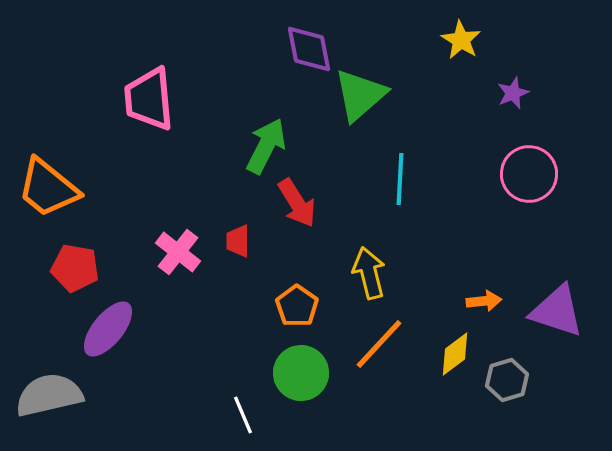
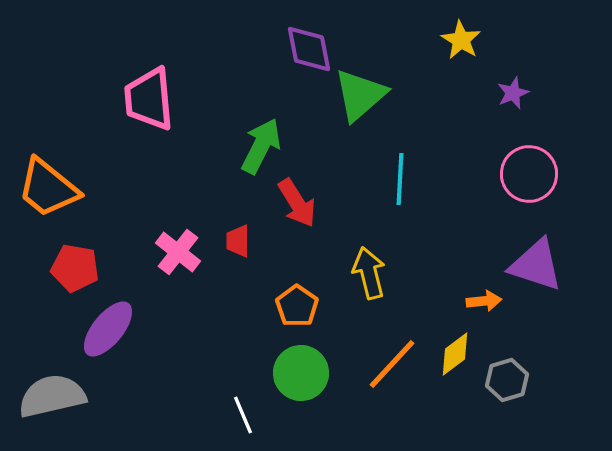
green arrow: moved 5 px left
purple triangle: moved 21 px left, 46 px up
orange line: moved 13 px right, 20 px down
gray semicircle: moved 3 px right, 1 px down
